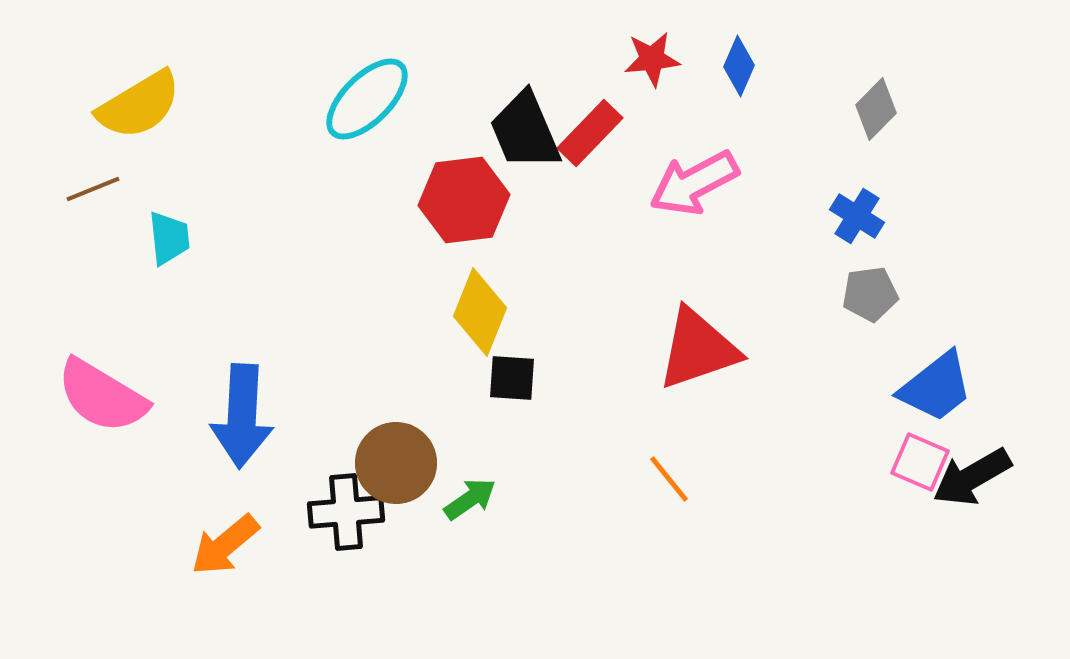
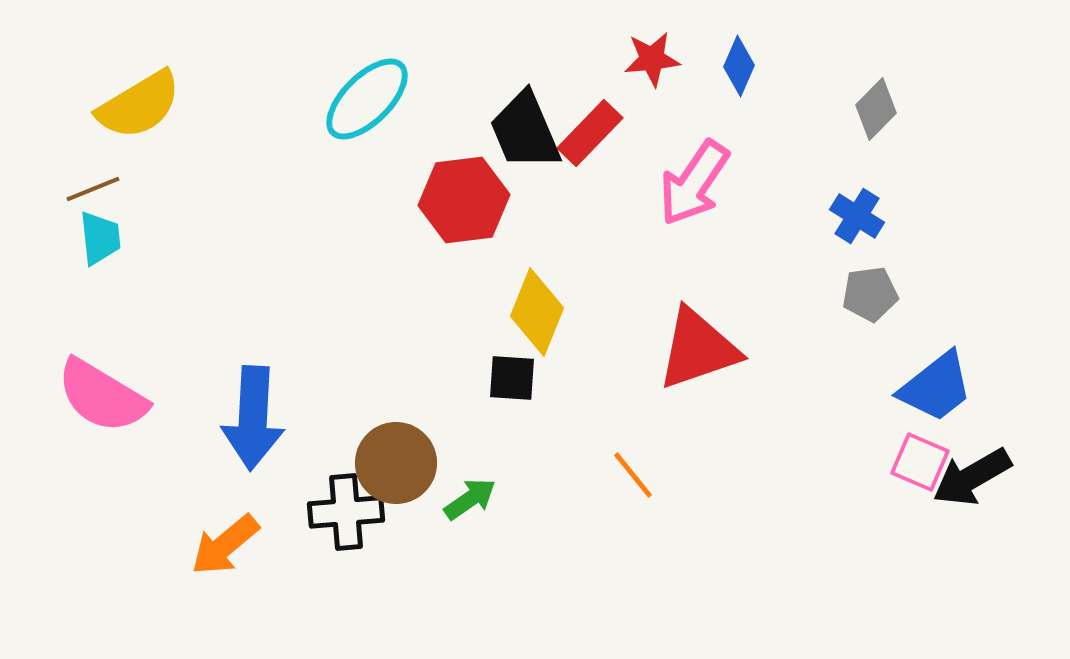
pink arrow: rotated 28 degrees counterclockwise
cyan trapezoid: moved 69 px left
yellow diamond: moved 57 px right
blue arrow: moved 11 px right, 2 px down
orange line: moved 36 px left, 4 px up
